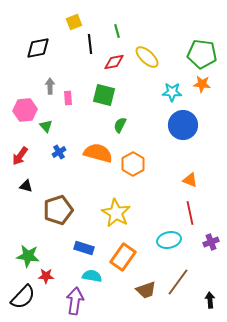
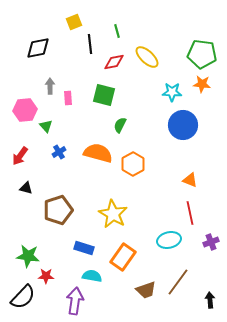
black triangle: moved 2 px down
yellow star: moved 3 px left, 1 px down
